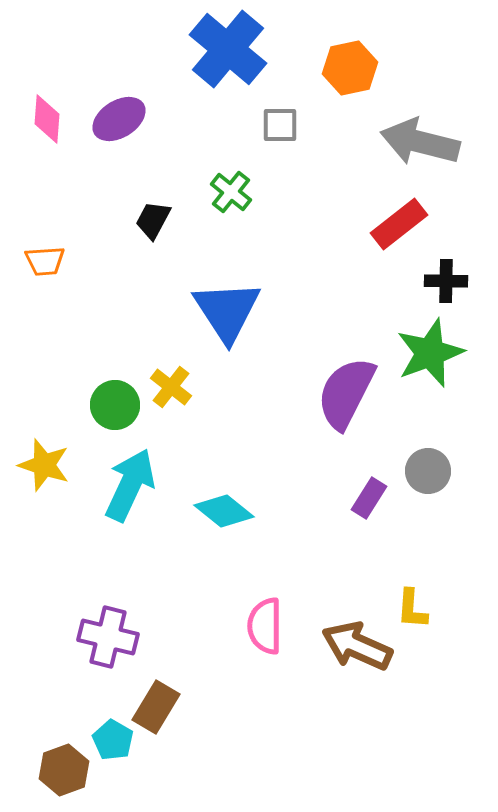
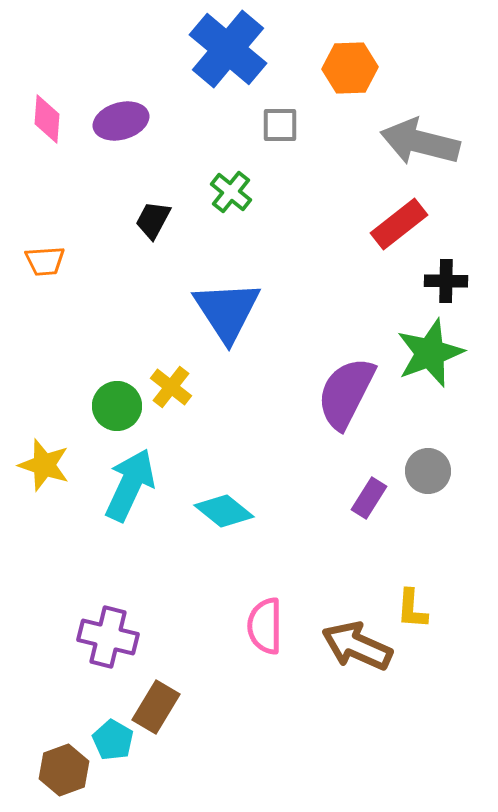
orange hexagon: rotated 10 degrees clockwise
purple ellipse: moved 2 px right, 2 px down; rotated 16 degrees clockwise
green circle: moved 2 px right, 1 px down
